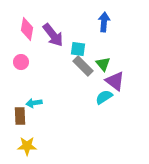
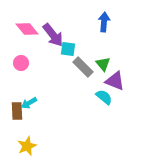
pink diamond: rotated 50 degrees counterclockwise
cyan square: moved 10 px left
pink circle: moved 1 px down
gray rectangle: moved 1 px down
purple triangle: rotated 15 degrees counterclockwise
cyan semicircle: rotated 72 degrees clockwise
cyan arrow: moved 5 px left; rotated 21 degrees counterclockwise
brown rectangle: moved 3 px left, 5 px up
yellow star: rotated 24 degrees counterclockwise
